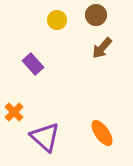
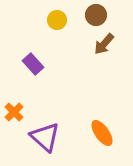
brown arrow: moved 2 px right, 4 px up
